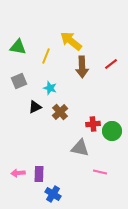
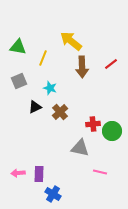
yellow line: moved 3 px left, 2 px down
